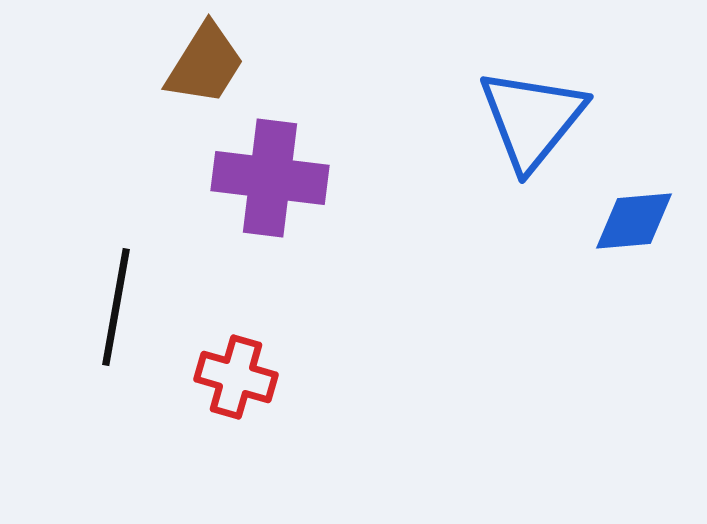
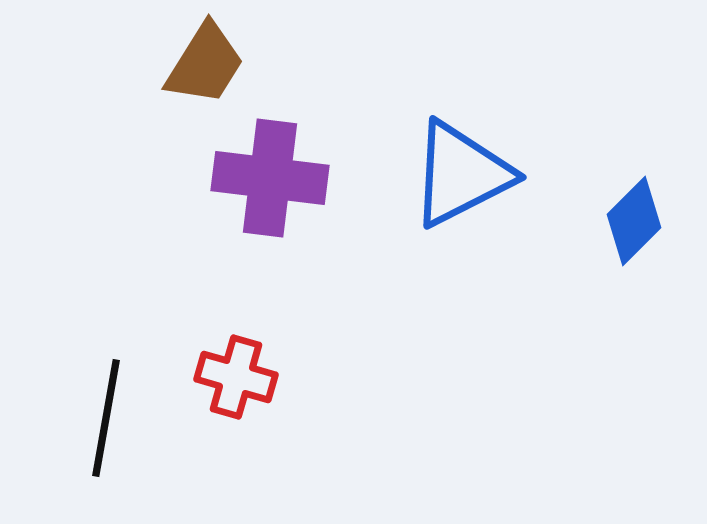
blue triangle: moved 71 px left, 55 px down; rotated 24 degrees clockwise
blue diamond: rotated 40 degrees counterclockwise
black line: moved 10 px left, 111 px down
